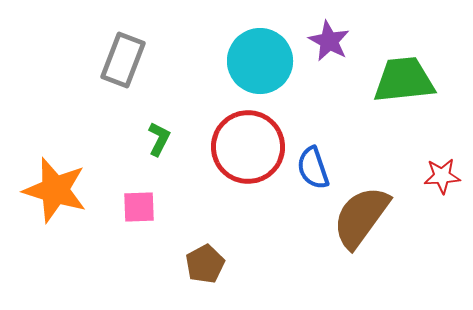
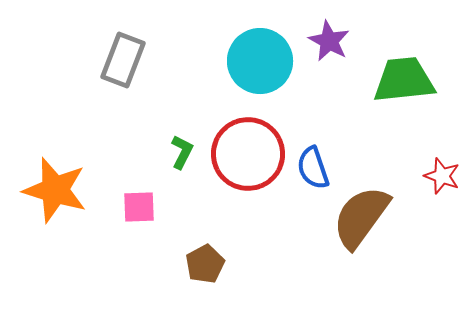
green L-shape: moved 23 px right, 13 px down
red circle: moved 7 px down
red star: rotated 24 degrees clockwise
